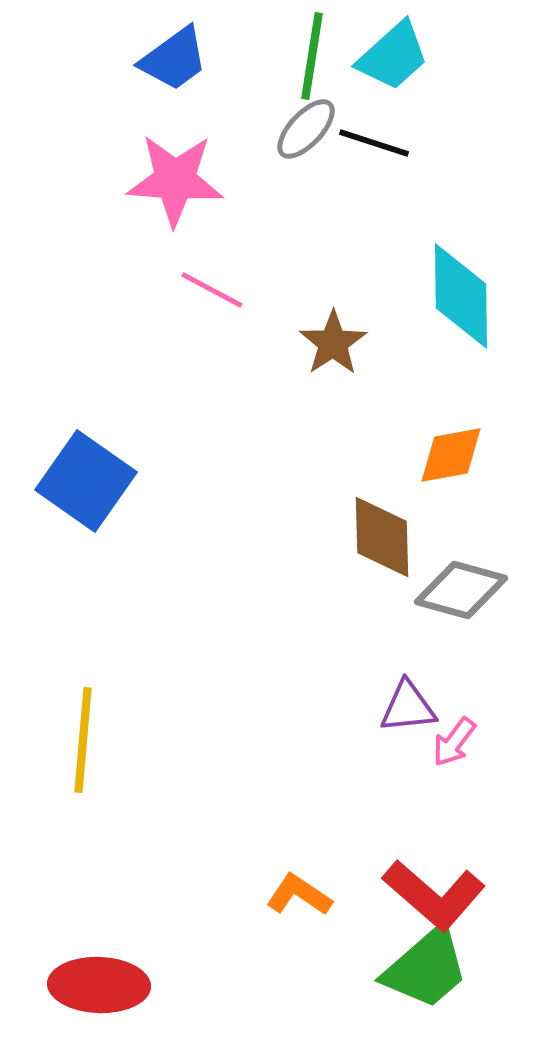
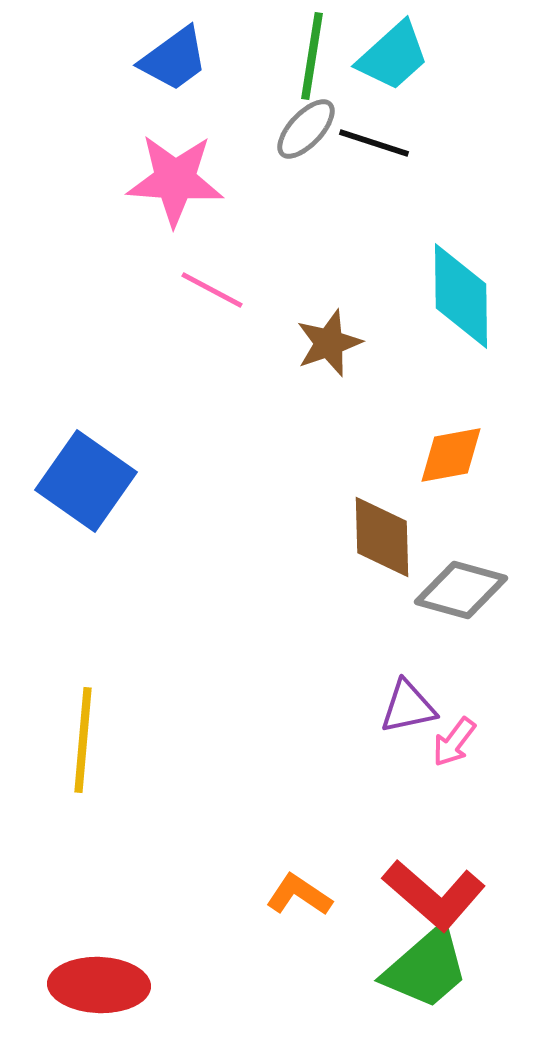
brown star: moved 4 px left; rotated 14 degrees clockwise
purple triangle: rotated 6 degrees counterclockwise
